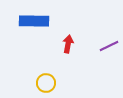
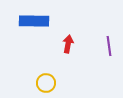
purple line: rotated 72 degrees counterclockwise
